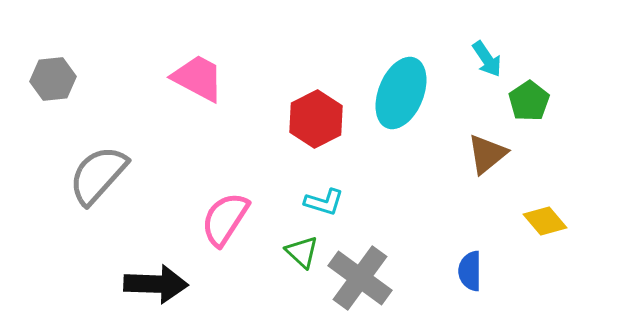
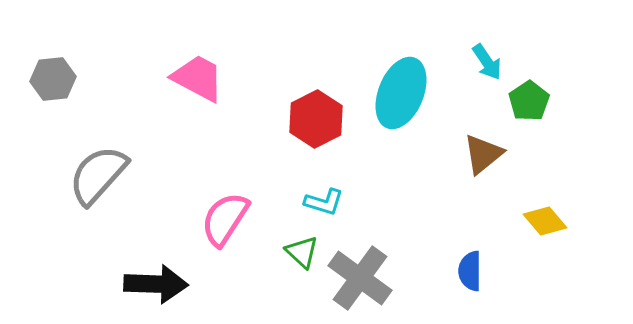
cyan arrow: moved 3 px down
brown triangle: moved 4 px left
